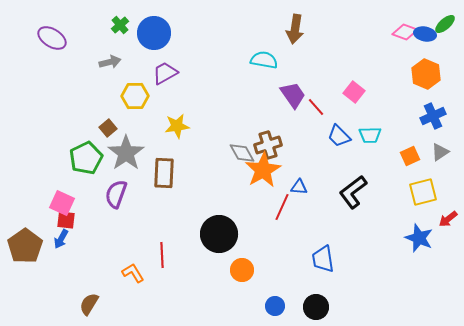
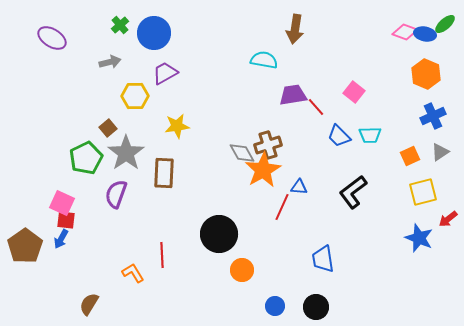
purple trapezoid at (293, 95): rotated 64 degrees counterclockwise
